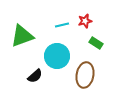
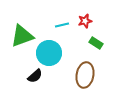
cyan circle: moved 8 px left, 3 px up
